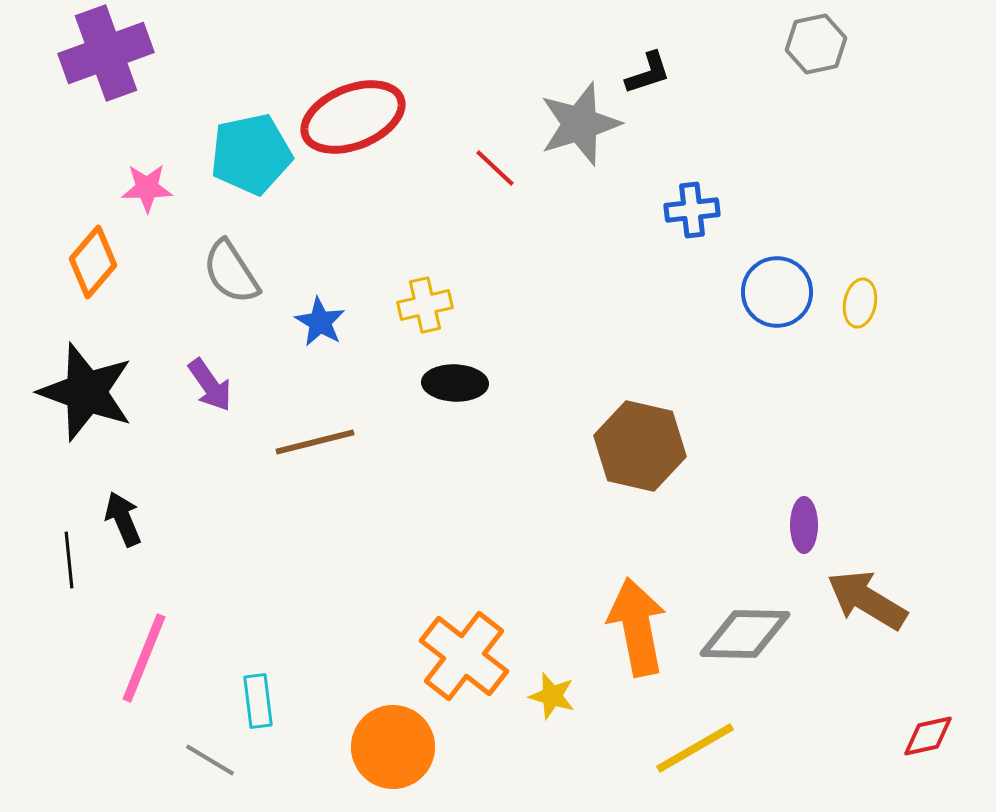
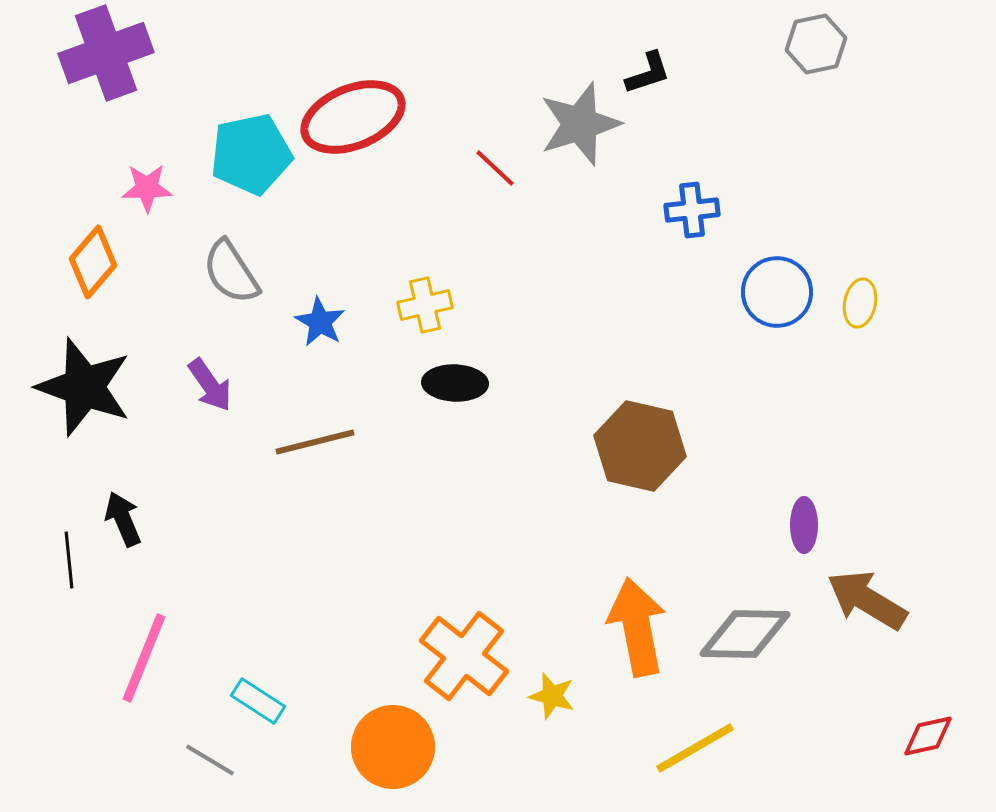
black star: moved 2 px left, 5 px up
cyan rectangle: rotated 50 degrees counterclockwise
